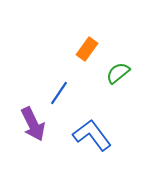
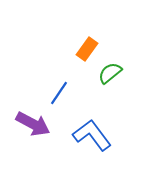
green semicircle: moved 8 px left
purple arrow: rotated 36 degrees counterclockwise
